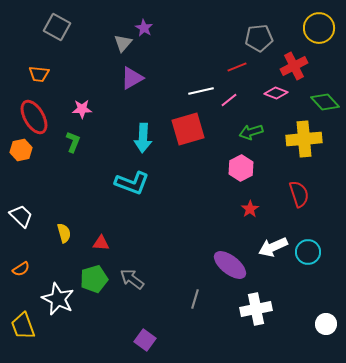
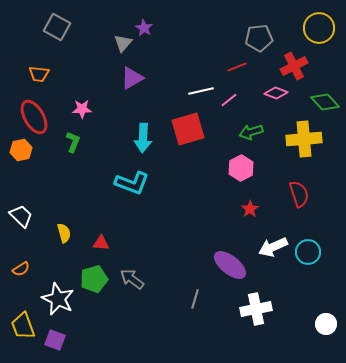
purple square: moved 90 px left; rotated 15 degrees counterclockwise
